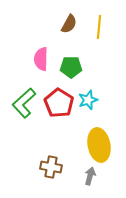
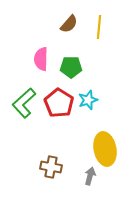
brown semicircle: rotated 12 degrees clockwise
yellow ellipse: moved 6 px right, 4 px down
